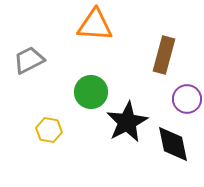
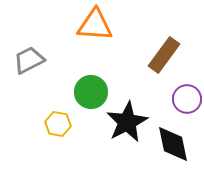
brown rectangle: rotated 21 degrees clockwise
yellow hexagon: moved 9 px right, 6 px up
